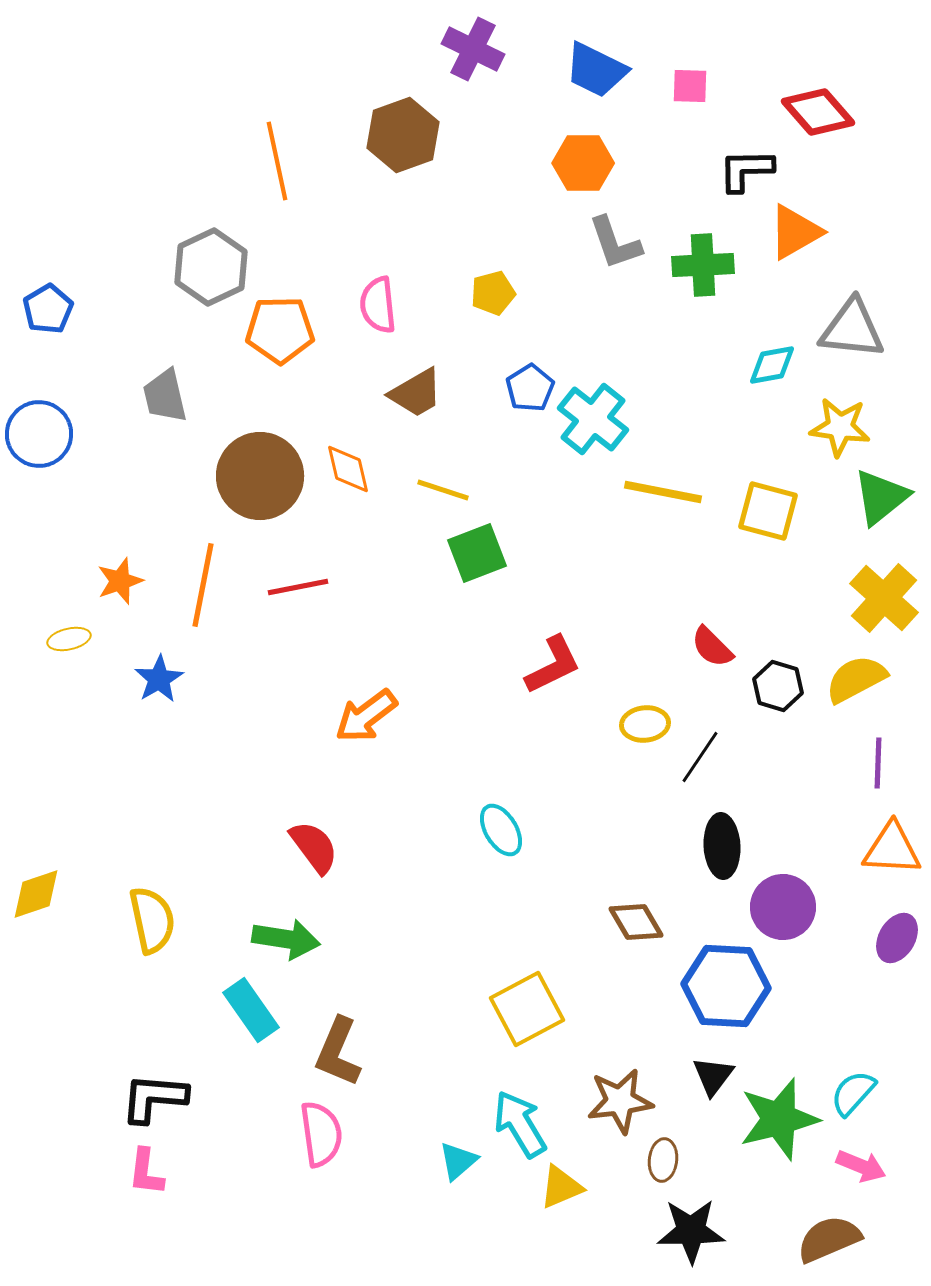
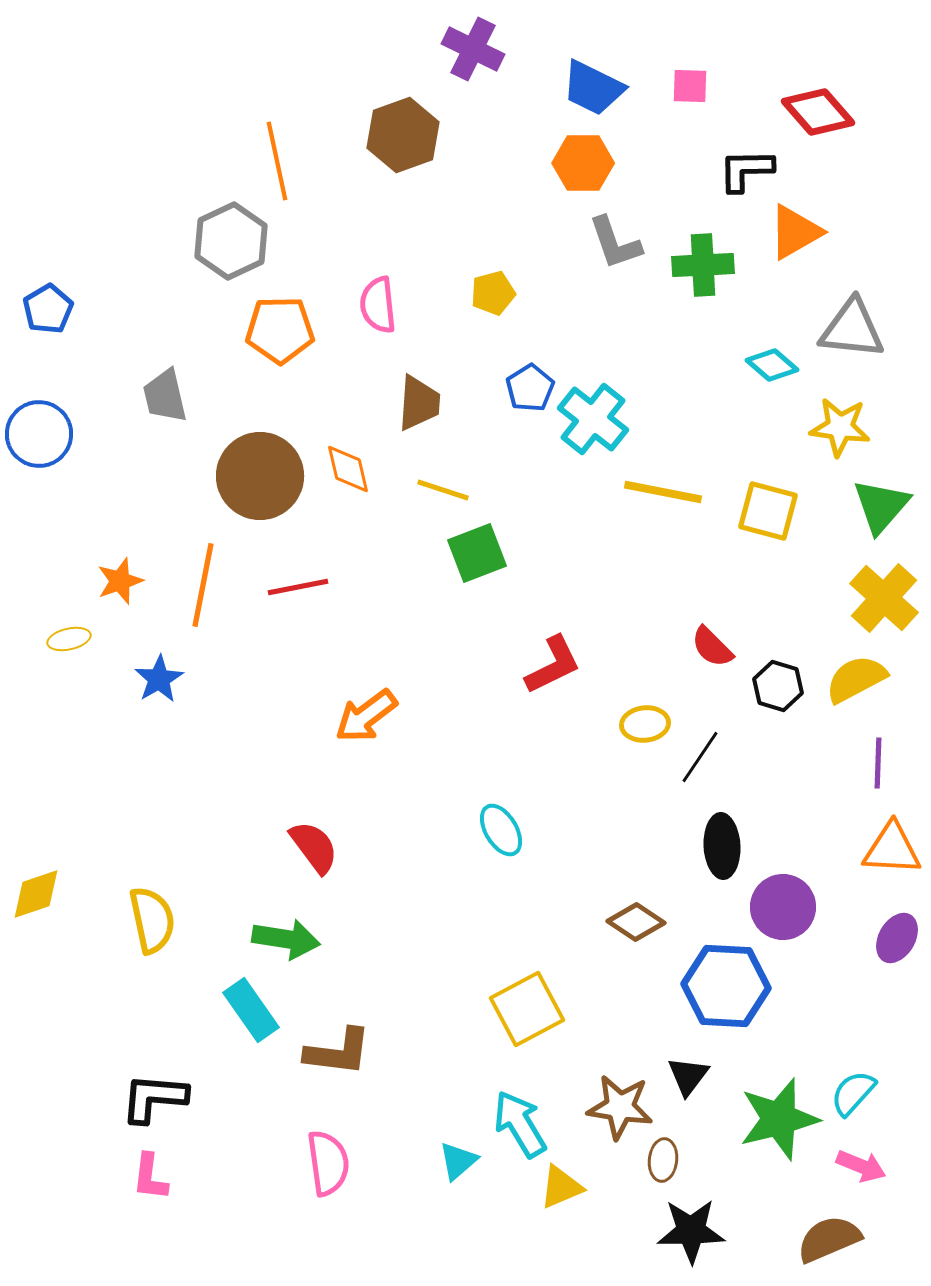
blue trapezoid at (596, 70): moved 3 px left, 18 px down
gray hexagon at (211, 267): moved 20 px right, 26 px up
cyan diamond at (772, 365): rotated 51 degrees clockwise
brown trapezoid at (416, 393): moved 3 px right, 10 px down; rotated 56 degrees counterclockwise
green triangle at (881, 497): moved 9 px down; rotated 10 degrees counterclockwise
brown diamond at (636, 922): rotated 26 degrees counterclockwise
brown L-shape at (338, 1052): rotated 106 degrees counterclockwise
black triangle at (713, 1076): moved 25 px left
brown star at (620, 1101): moved 6 px down; rotated 16 degrees clockwise
pink semicircle at (321, 1134): moved 7 px right, 29 px down
pink L-shape at (146, 1172): moved 4 px right, 5 px down
